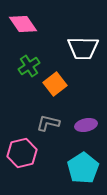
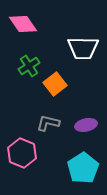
pink hexagon: rotated 24 degrees counterclockwise
